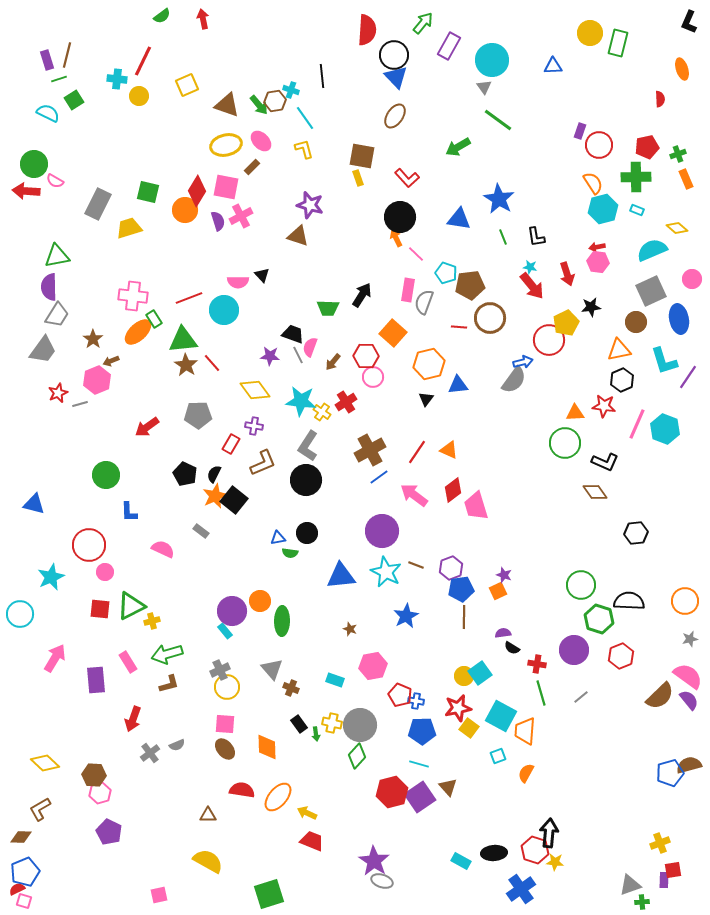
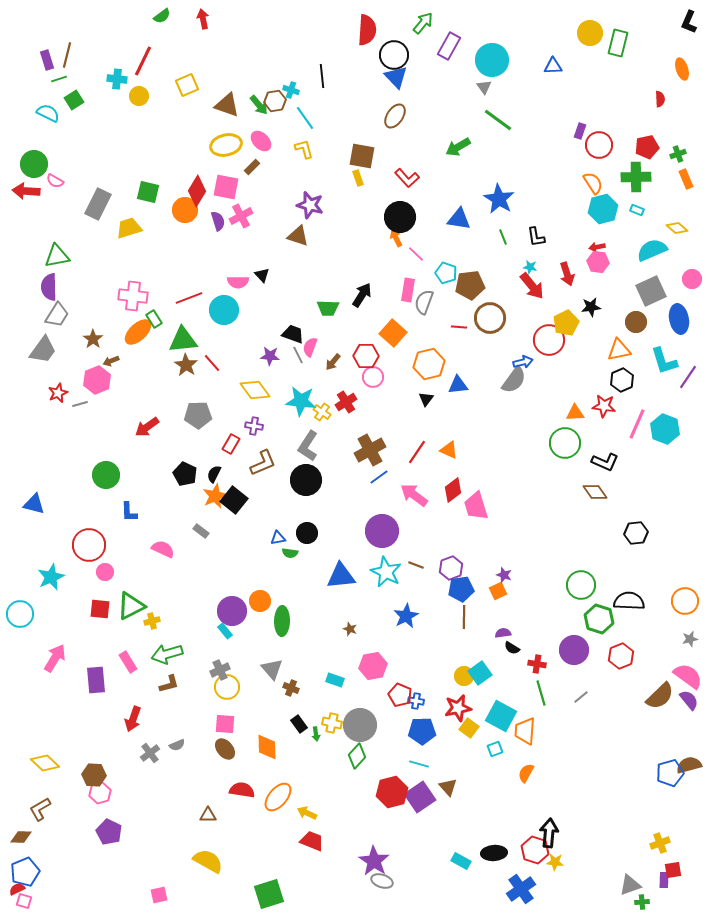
cyan square at (498, 756): moved 3 px left, 7 px up
